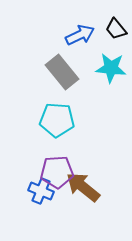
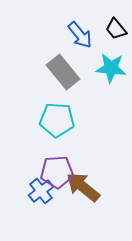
blue arrow: rotated 76 degrees clockwise
gray rectangle: moved 1 px right
blue cross: rotated 30 degrees clockwise
